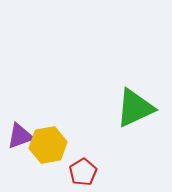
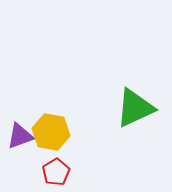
yellow hexagon: moved 3 px right, 13 px up; rotated 21 degrees clockwise
red pentagon: moved 27 px left
